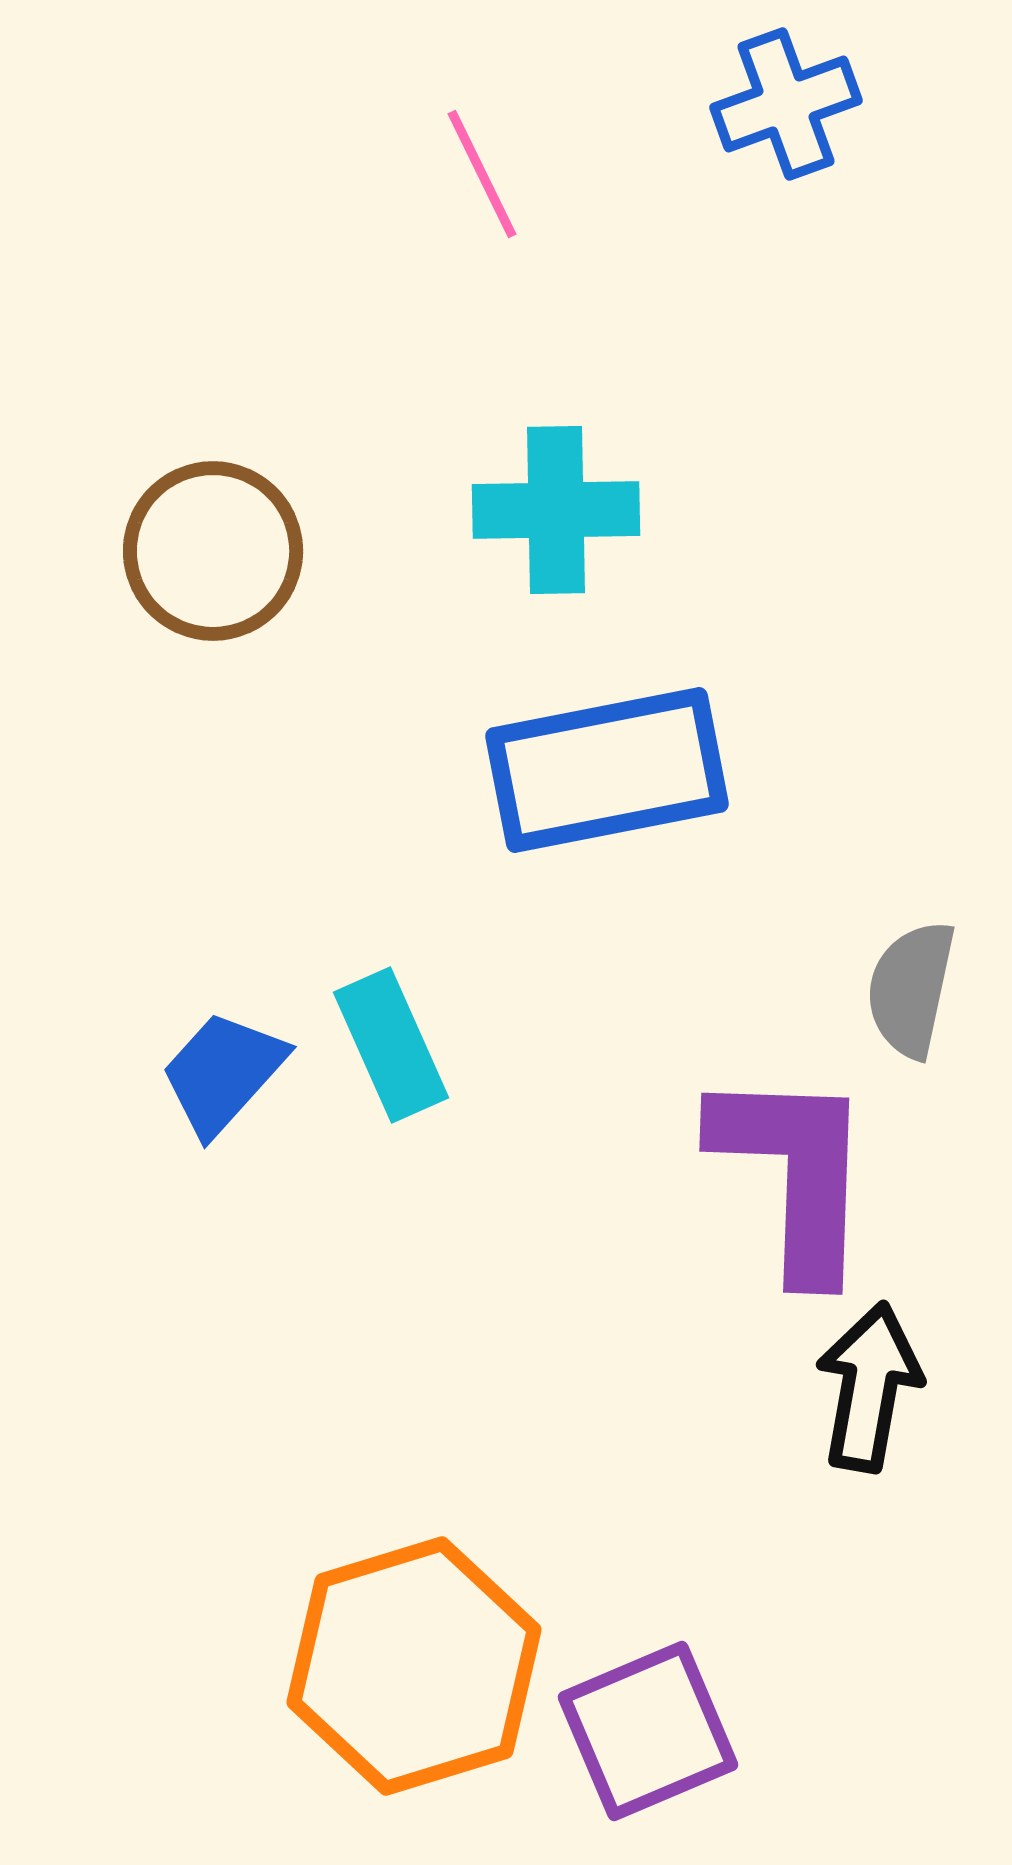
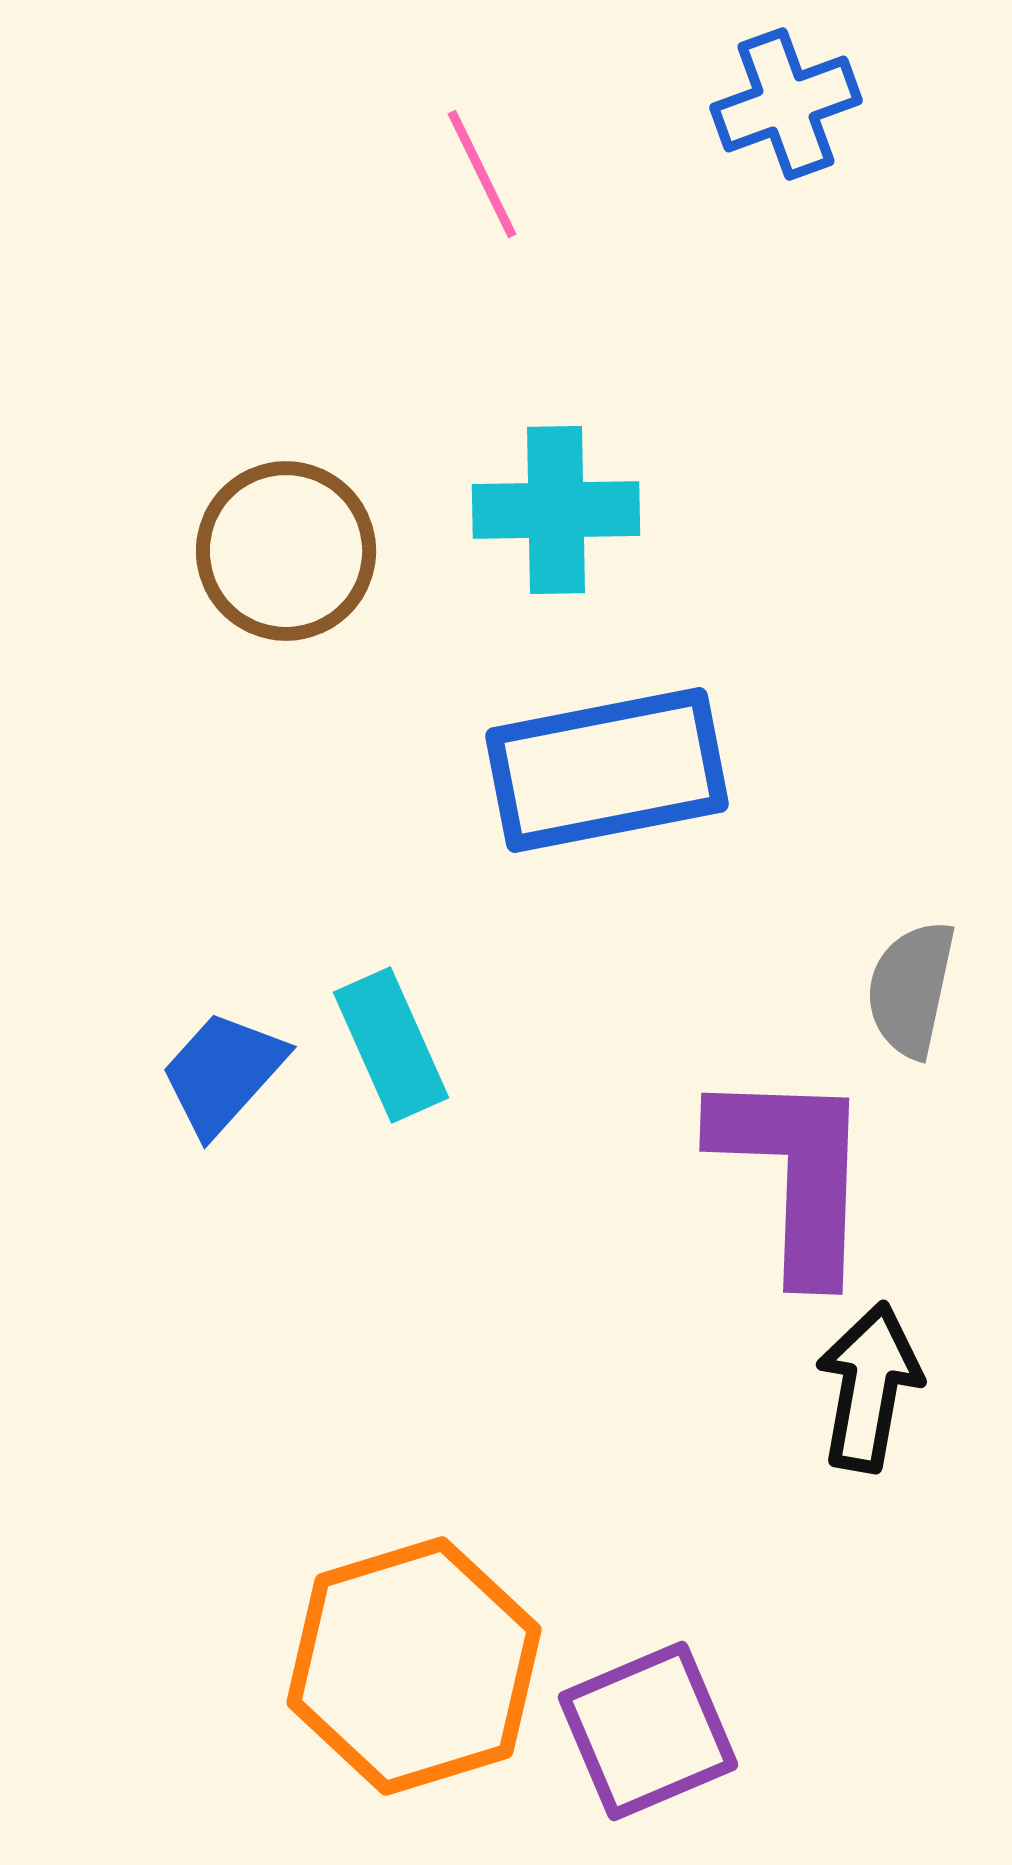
brown circle: moved 73 px right
